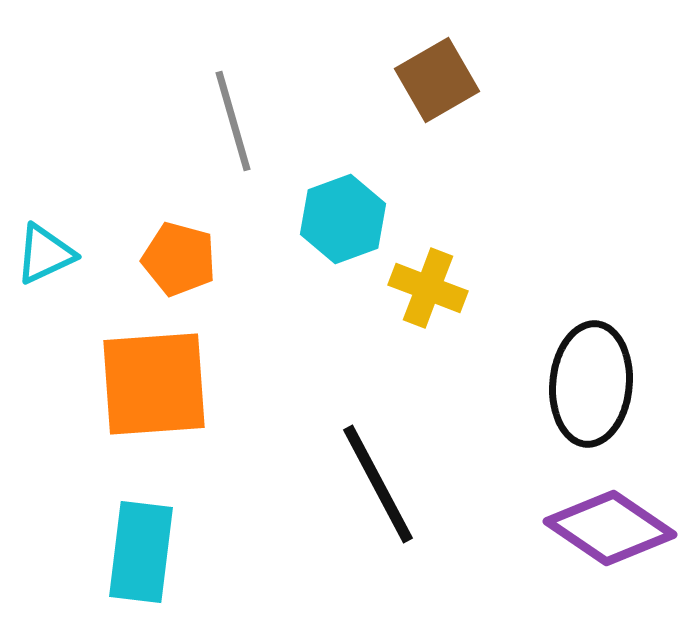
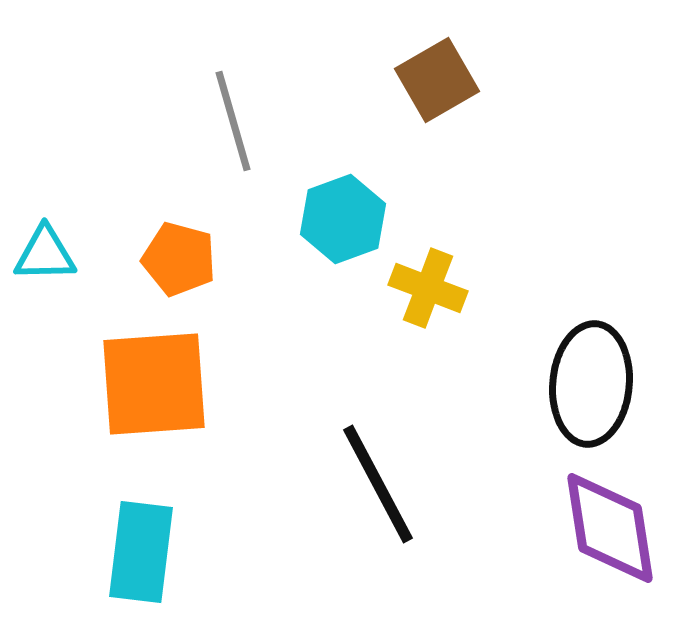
cyan triangle: rotated 24 degrees clockwise
purple diamond: rotated 47 degrees clockwise
